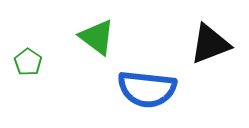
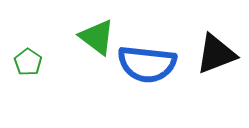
black triangle: moved 6 px right, 10 px down
blue semicircle: moved 25 px up
